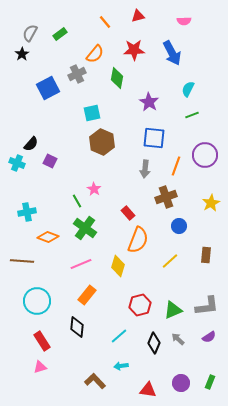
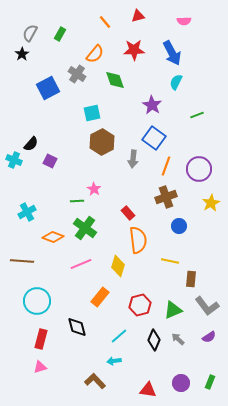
green rectangle at (60, 34): rotated 24 degrees counterclockwise
gray cross at (77, 74): rotated 30 degrees counterclockwise
green diamond at (117, 78): moved 2 px left, 2 px down; rotated 30 degrees counterclockwise
cyan semicircle at (188, 89): moved 12 px left, 7 px up
purple star at (149, 102): moved 3 px right, 3 px down
green line at (192, 115): moved 5 px right
blue square at (154, 138): rotated 30 degrees clockwise
brown hexagon at (102, 142): rotated 10 degrees clockwise
purple circle at (205, 155): moved 6 px left, 14 px down
cyan cross at (17, 163): moved 3 px left, 3 px up
orange line at (176, 166): moved 10 px left
gray arrow at (145, 169): moved 12 px left, 10 px up
green line at (77, 201): rotated 64 degrees counterclockwise
cyan cross at (27, 212): rotated 18 degrees counterclockwise
orange diamond at (48, 237): moved 5 px right
orange semicircle at (138, 240): rotated 28 degrees counterclockwise
brown rectangle at (206, 255): moved 15 px left, 24 px down
yellow line at (170, 261): rotated 54 degrees clockwise
orange rectangle at (87, 295): moved 13 px right, 2 px down
gray L-shape at (207, 306): rotated 60 degrees clockwise
black diamond at (77, 327): rotated 20 degrees counterclockwise
red rectangle at (42, 341): moved 1 px left, 2 px up; rotated 48 degrees clockwise
black diamond at (154, 343): moved 3 px up
cyan arrow at (121, 366): moved 7 px left, 5 px up
